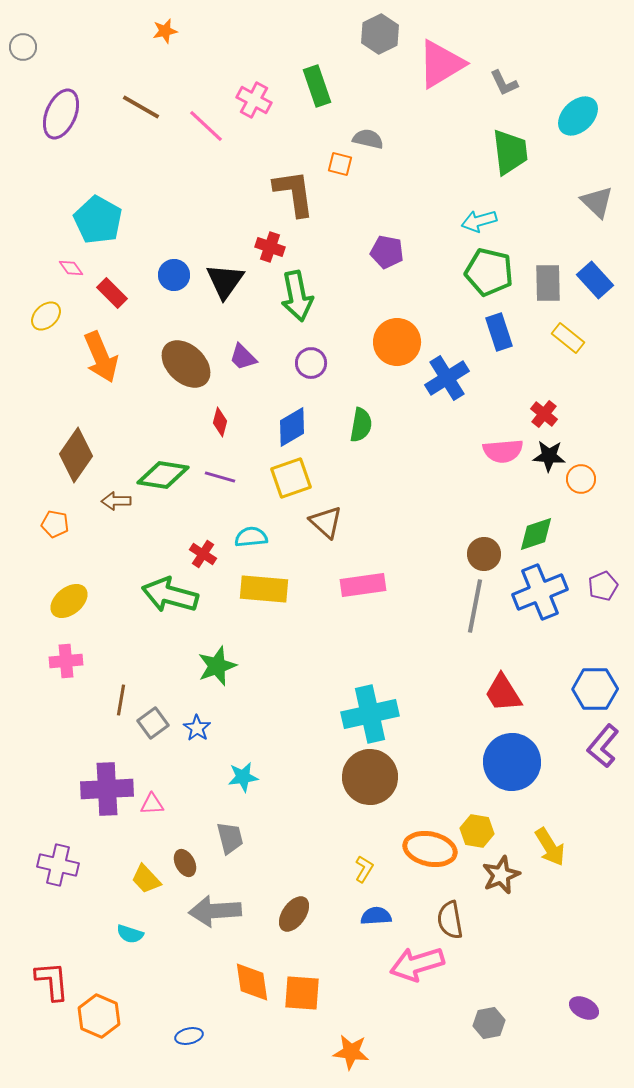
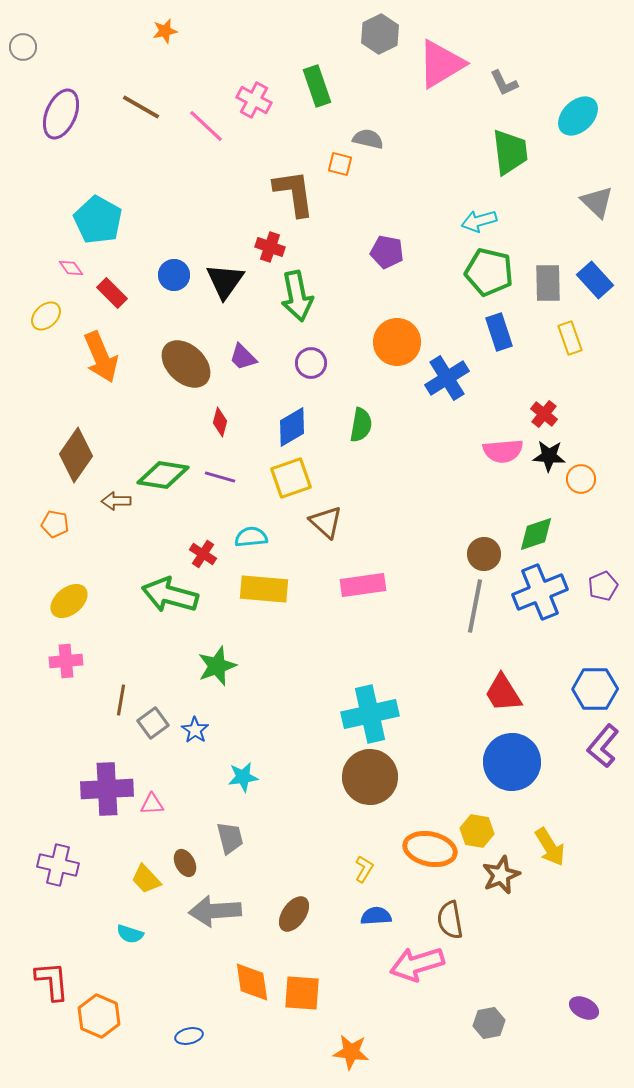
yellow rectangle at (568, 338): moved 2 px right; rotated 32 degrees clockwise
blue star at (197, 728): moved 2 px left, 2 px down
